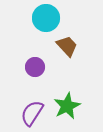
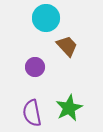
green star: moved 2 px right, 2 px down
purple semicircle: rotated 44 degrees counterclockwise
